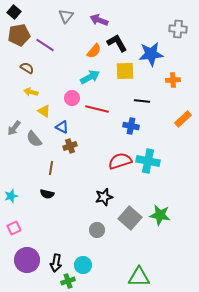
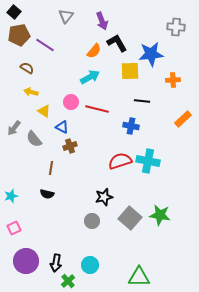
purple arrow: moved 3 px right, 1 px down; rotated 132 degrees counterclockwise
gray cross: moved 2 px left, 2 px up
yellow square: moved 5 px right
pink circle: moved 1 px left, 4 px down
gray circle: moved 5 px left, 9 px up
purple circle: moved 1 px left, 1 px down
cyan circle: moved 7 px right
green cross: rotated 24 degrees counterclockwise
